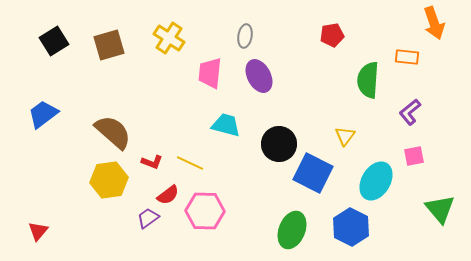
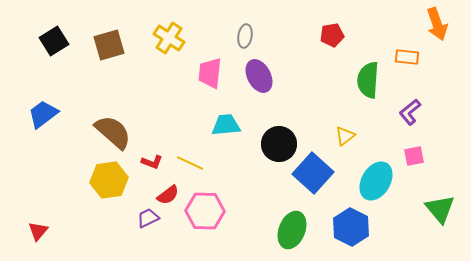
orange arrow: moved 3 px right, 1 px down
cyan trapezoid: rotated 20 degrees counterclockwise
yellow triangle: rotated 15 degrees clockwise
blue square: rotated 15 degrees clockwise
purple trapezoid: rotated 10 degrees clockwise
